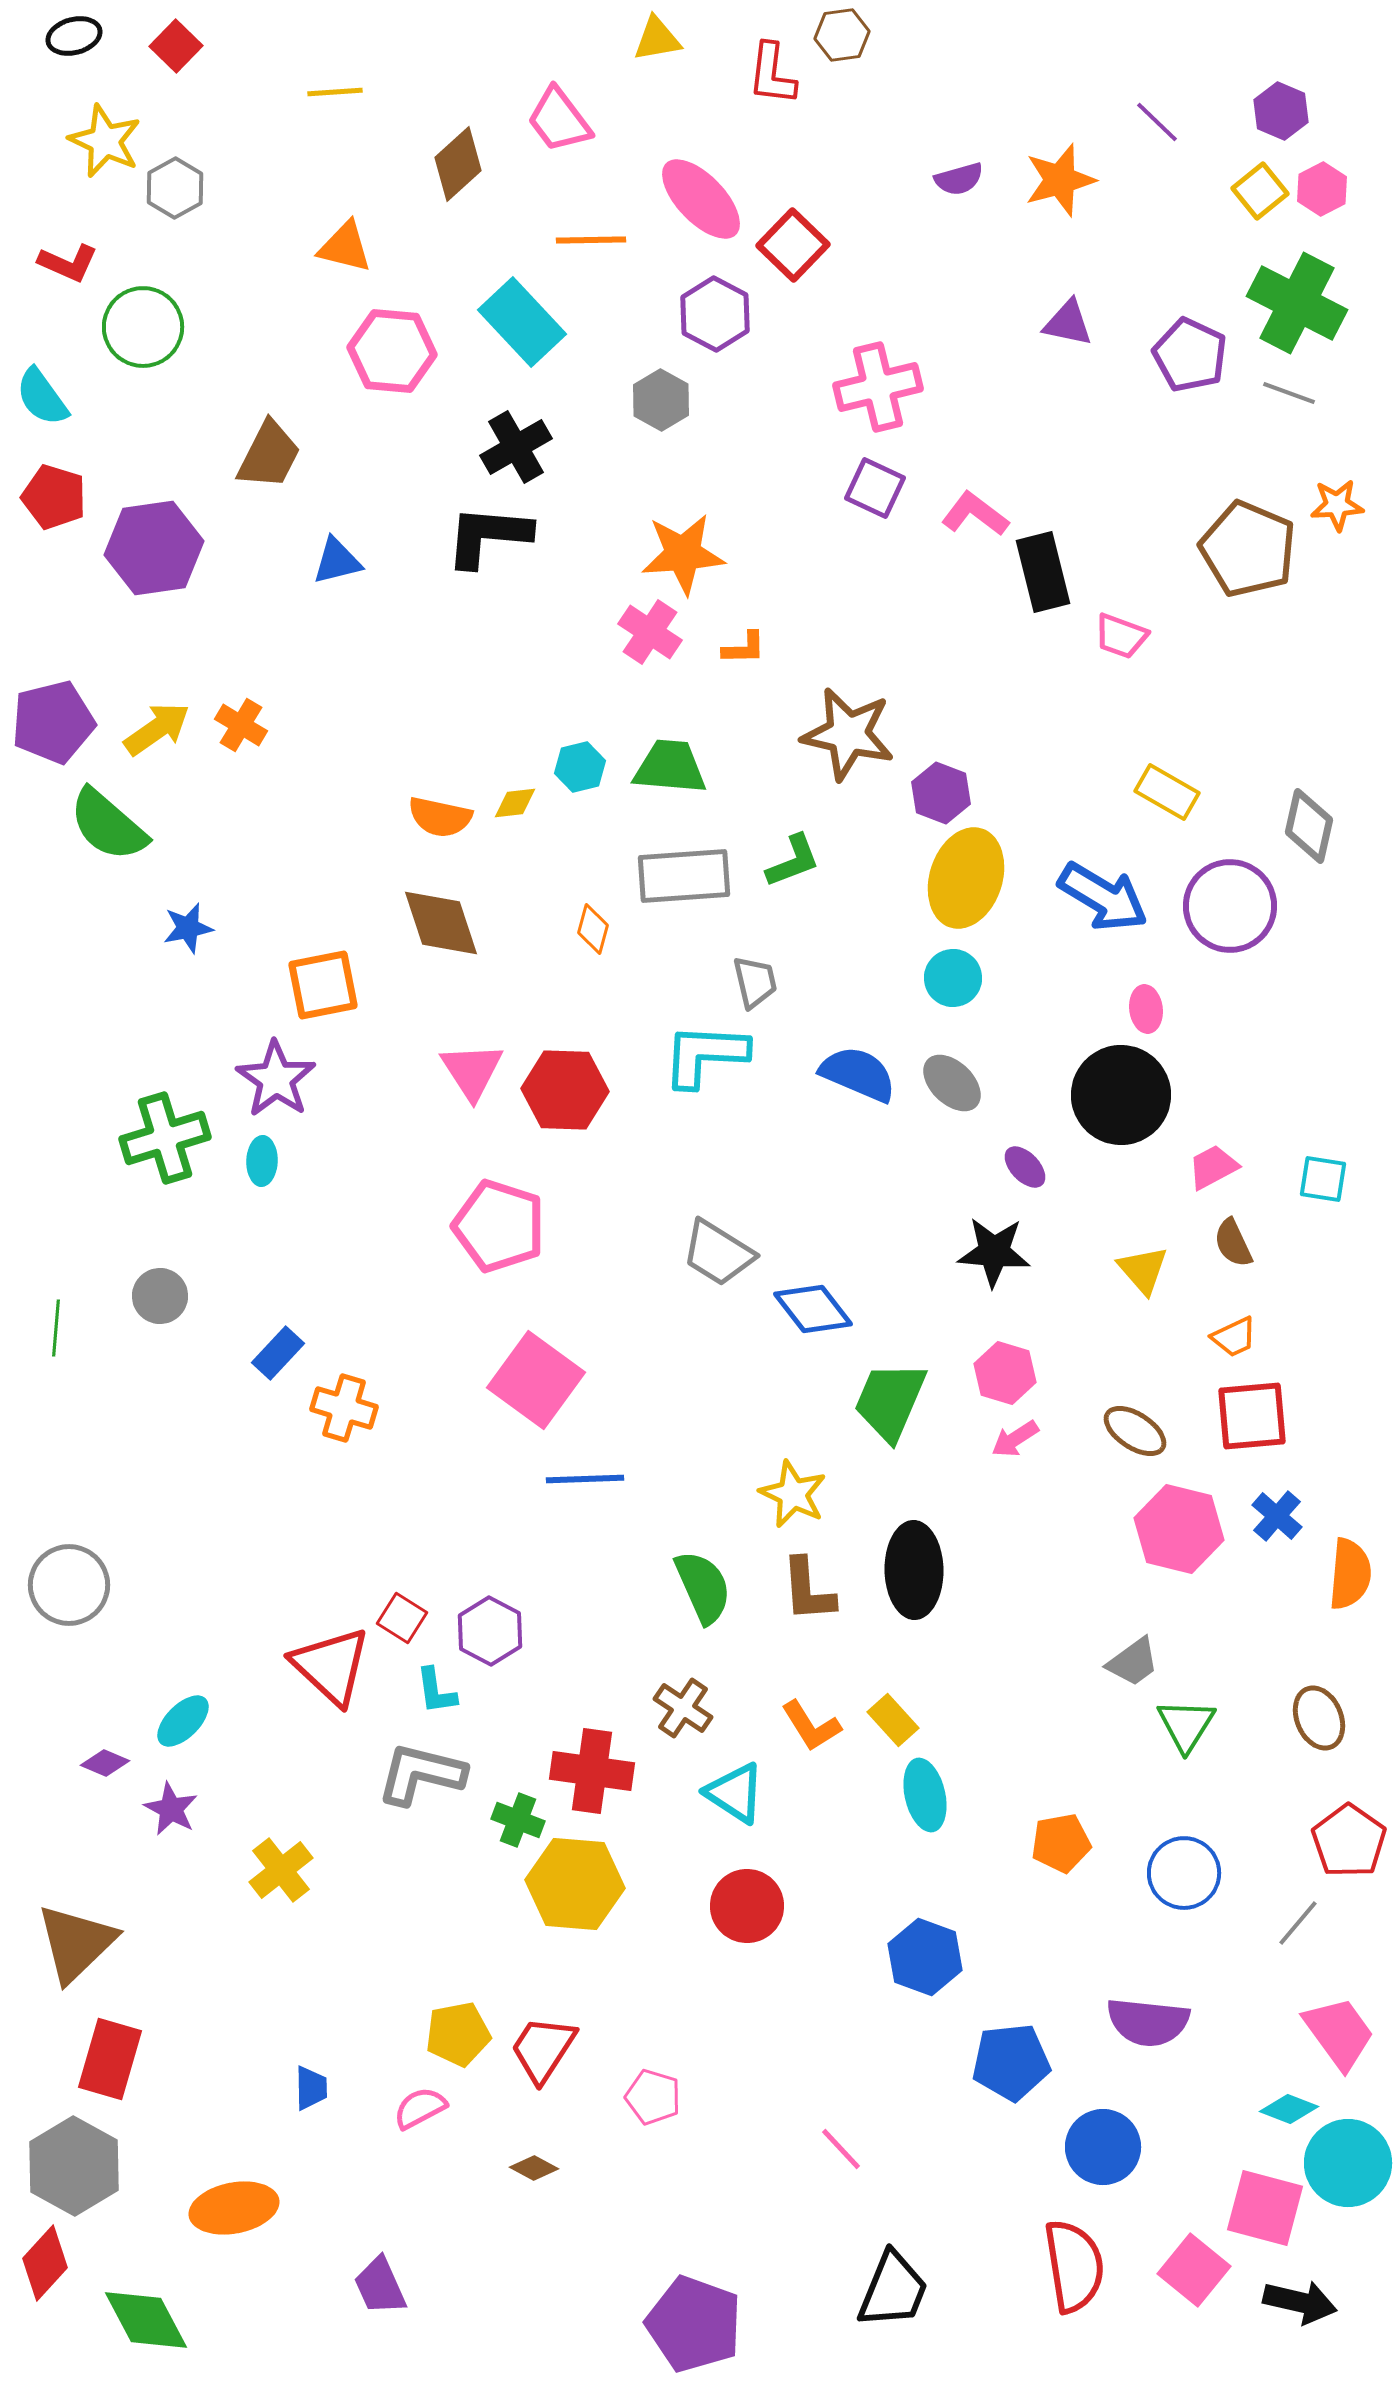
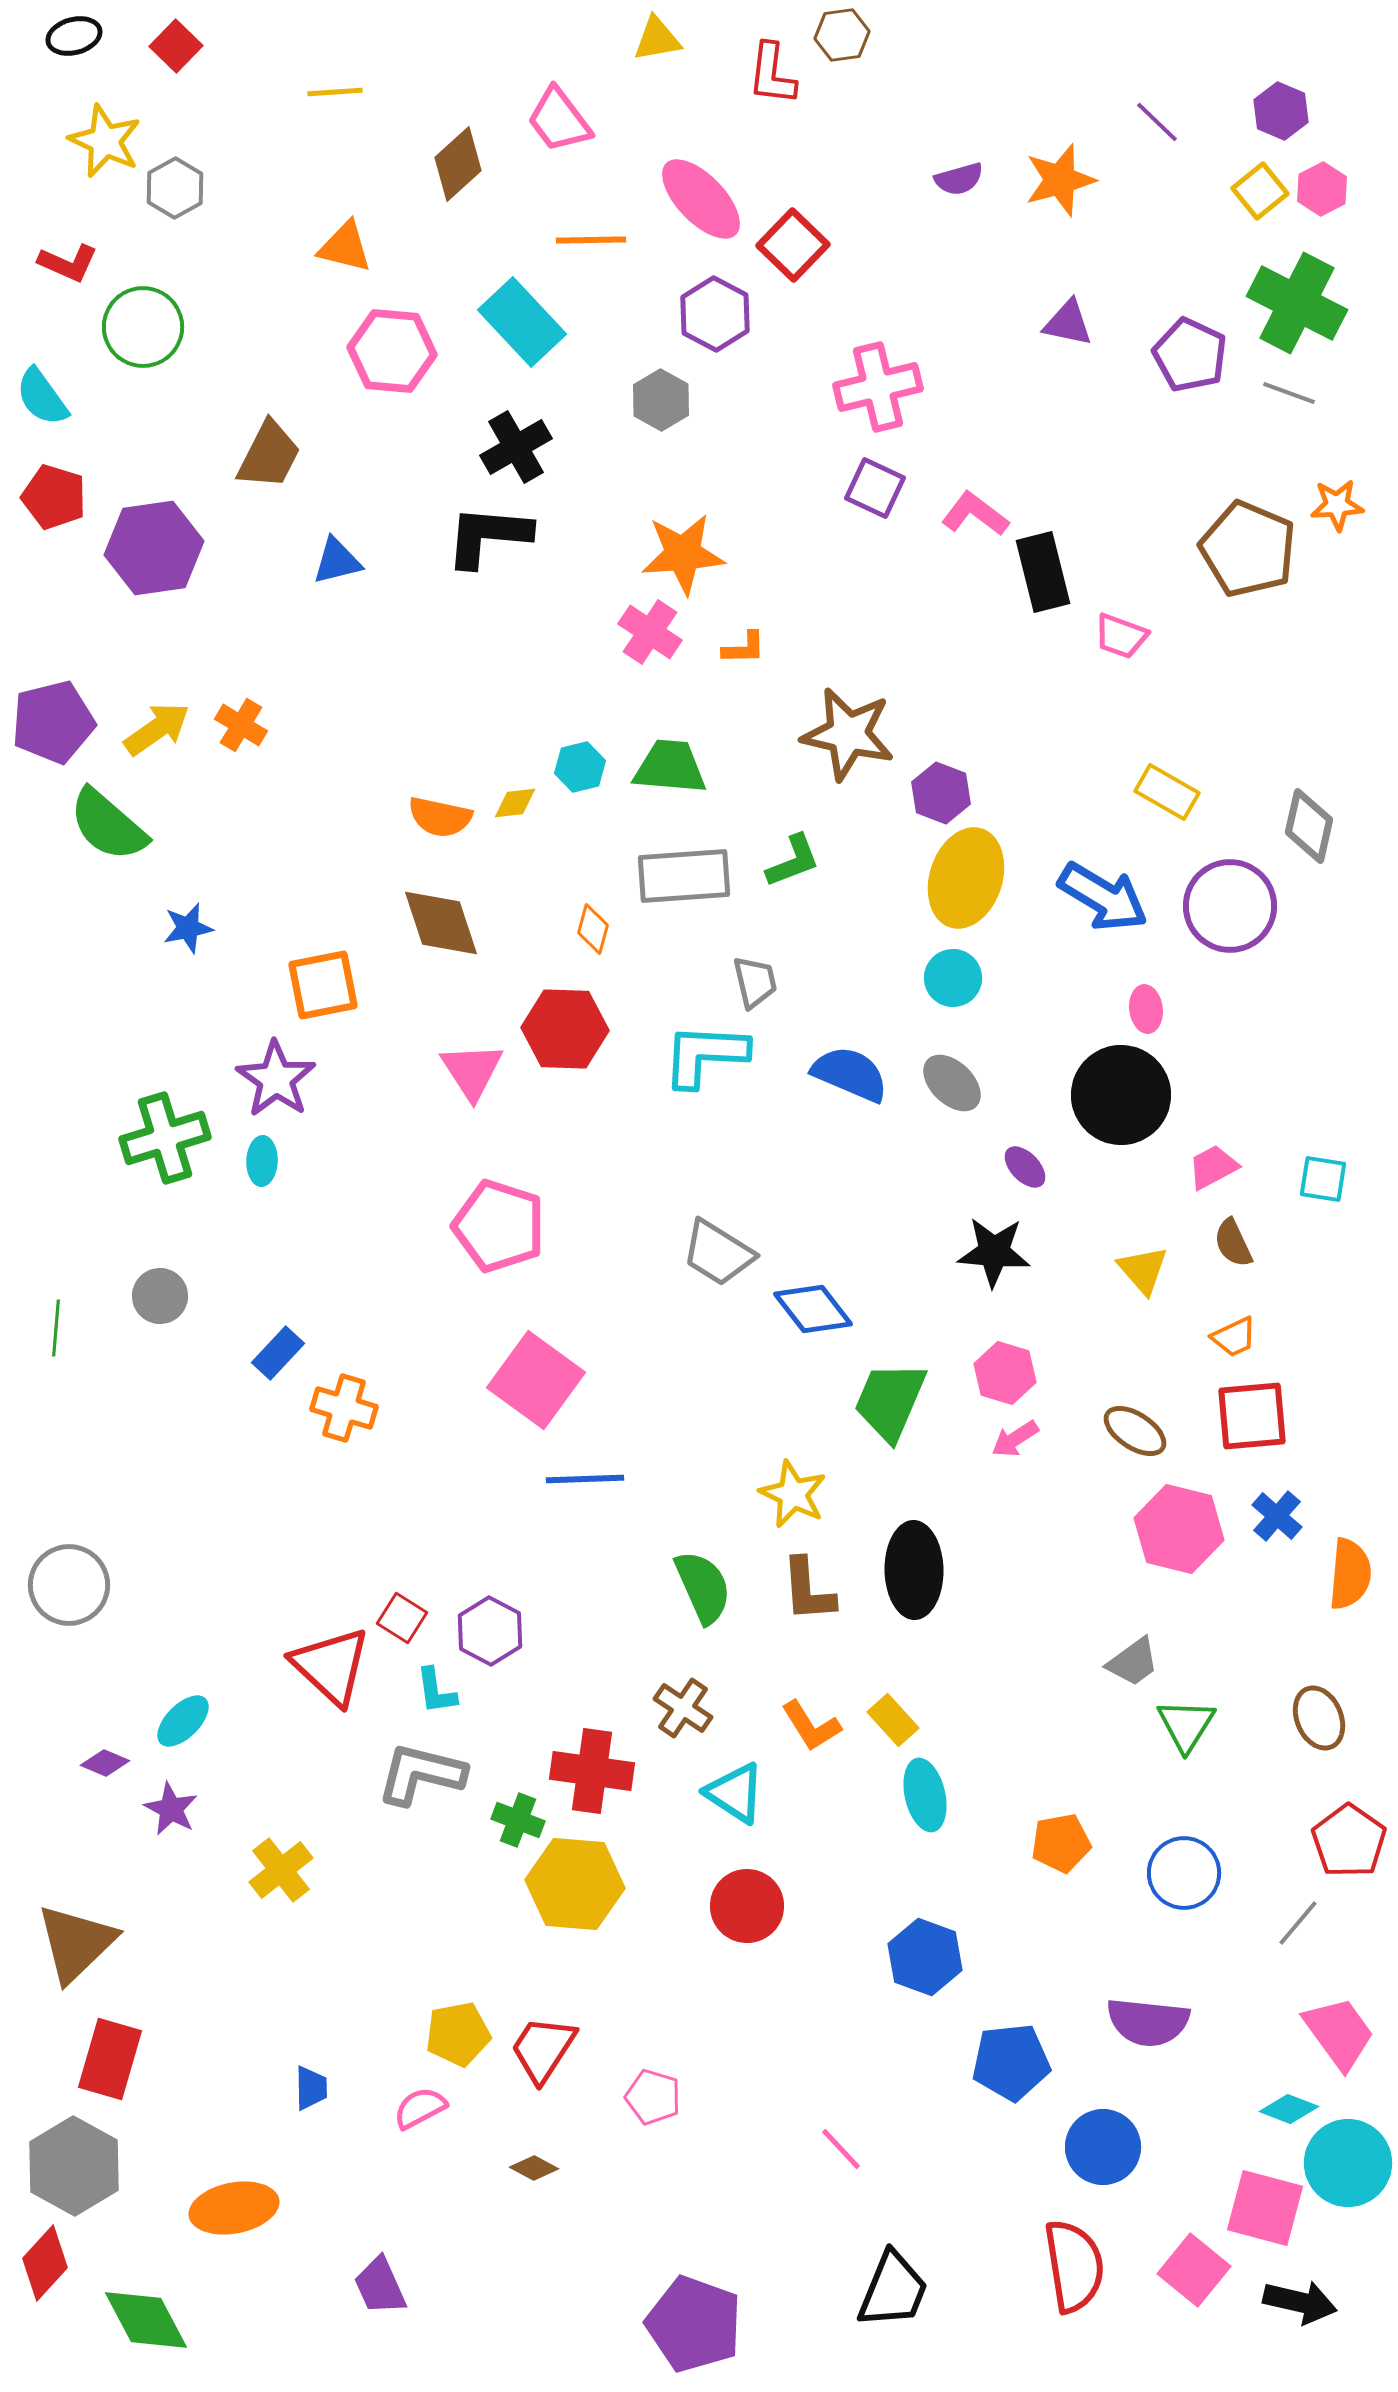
blue semicircle at (858, 1074): moved 8 px left
red hexagon at (565, 1090): moved 61 px up
